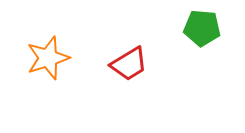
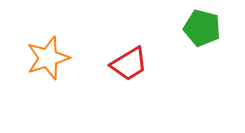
green pentagon: rotated 9 degrees clockwise
